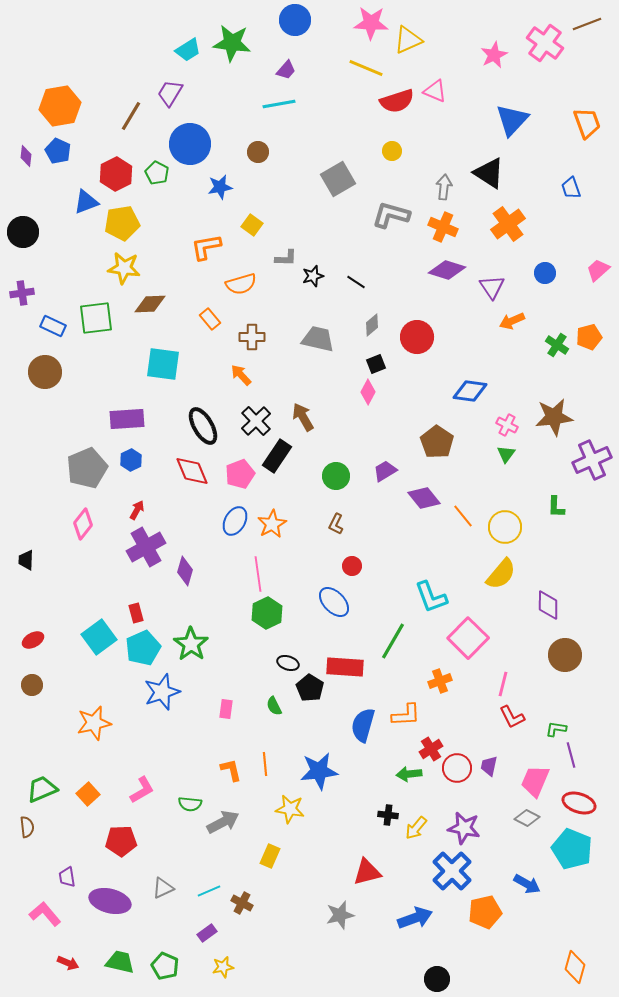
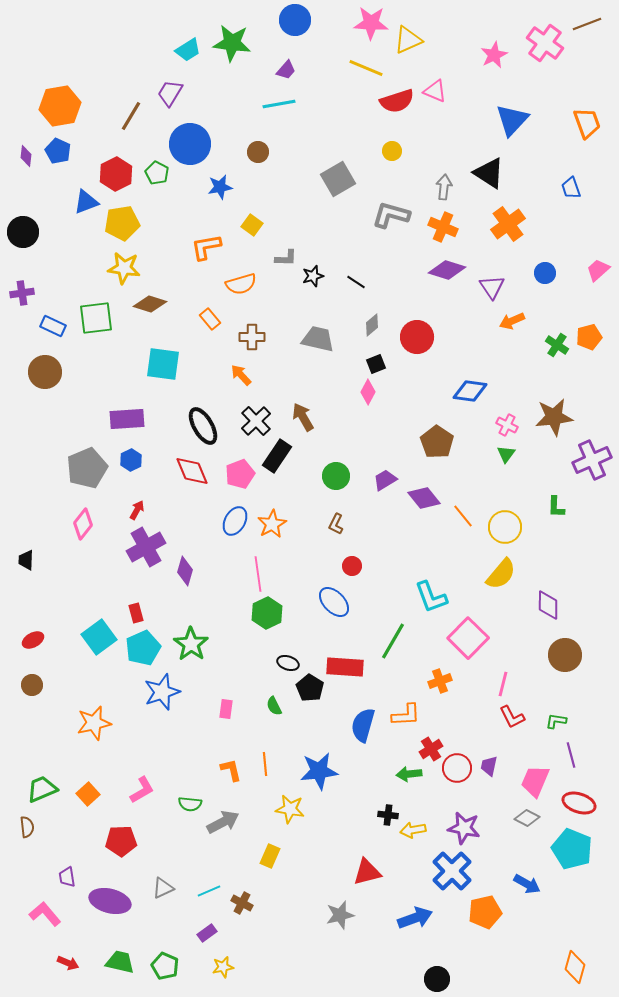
brown diamond at (150, 304): rotated 20 degrees clockwise
purple trapezoid at (385, 471): moved 9 px down
green L-shape at (556, 729): moved 8 px up
yellow arrow at (416, 828): moved 3 px left, 2 px down; rotated 40 degrees clockwise
